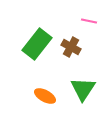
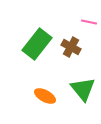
pink line: moved 1 px down
green triangle: rotated 12 degrees counterclockwise
